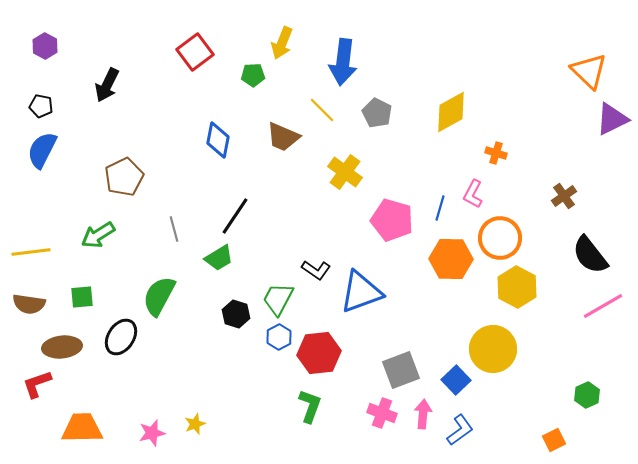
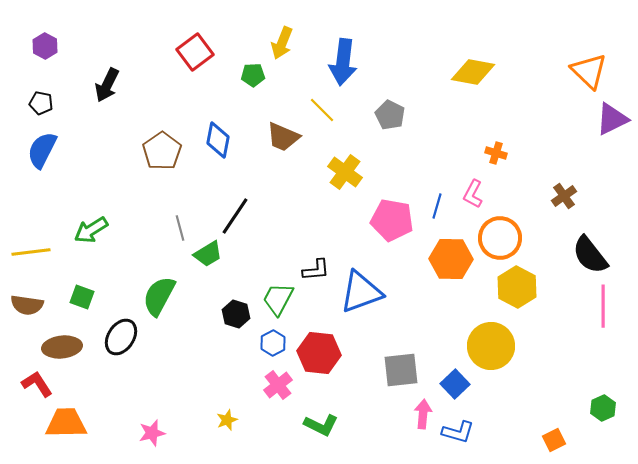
black pentagon at (41, 106): moved 3 px up
yellow diamond at (451, 112): moved 22 px right, 40 px up; rotated 39 degrees clockwise
gray pentagon at (377, 113): moved 13 px right, 2 px down
brown pentagon at (124, 177): moved 38 px right, 26 px up; rotated 9 degrees counterclockwise
blue line at (440, 208): moved 3 px left, 2 px up
pink pentagon at (392, 220): rotated 6 degrees counterclockwise
gray line at (174, 229): moved 6 px right, 1 px up
green arrow at (98, 235): moved 7 px left, 5 px up
green trapezoid at (219, 258): moved 11 px left, 4 px up
black L-shape at (316, 270): rotated 40 degrees counterclockwise
green square at (82, 297): rotated 25 degrees clockwise
brown semicircle at (29, 304): moved 2 px left, 1 px down
pink line at (603, 306): rotated 60 degrees counterclockwise
blue hexagon at (279, 337): moved 6 px left, 6 px down
yellow circle at (493, 349): moved 2 px left, 3 px up
red hexagon at (319, 353): rotated 12 degrees clockwise
gray square at (401, 370): rotated 15 degrees clockwise
blue square at (456, 380): moved 1 px left, 4 px down
red L-shape at (37, 384): rotated 76 degrees clockwise
green hexagon at (587, 395): moved 16 px right, 13 px down
green L-shape at (310, 406): moved 11 px right, 19 px down; rotated 96 degrees clockwise
pink cross at (382, 413): moved 104 px left, 28 px up; rotated 32 degrees clockwise
yellow star at (195, 424): moved 32 px right, 4 px up
orange trapezoid at (82, 428): moved 16 px left, 5 px up
blue L-shape at (460, 430): moved 2 px left, 2 px down; rotated 52 degrees clockwise
